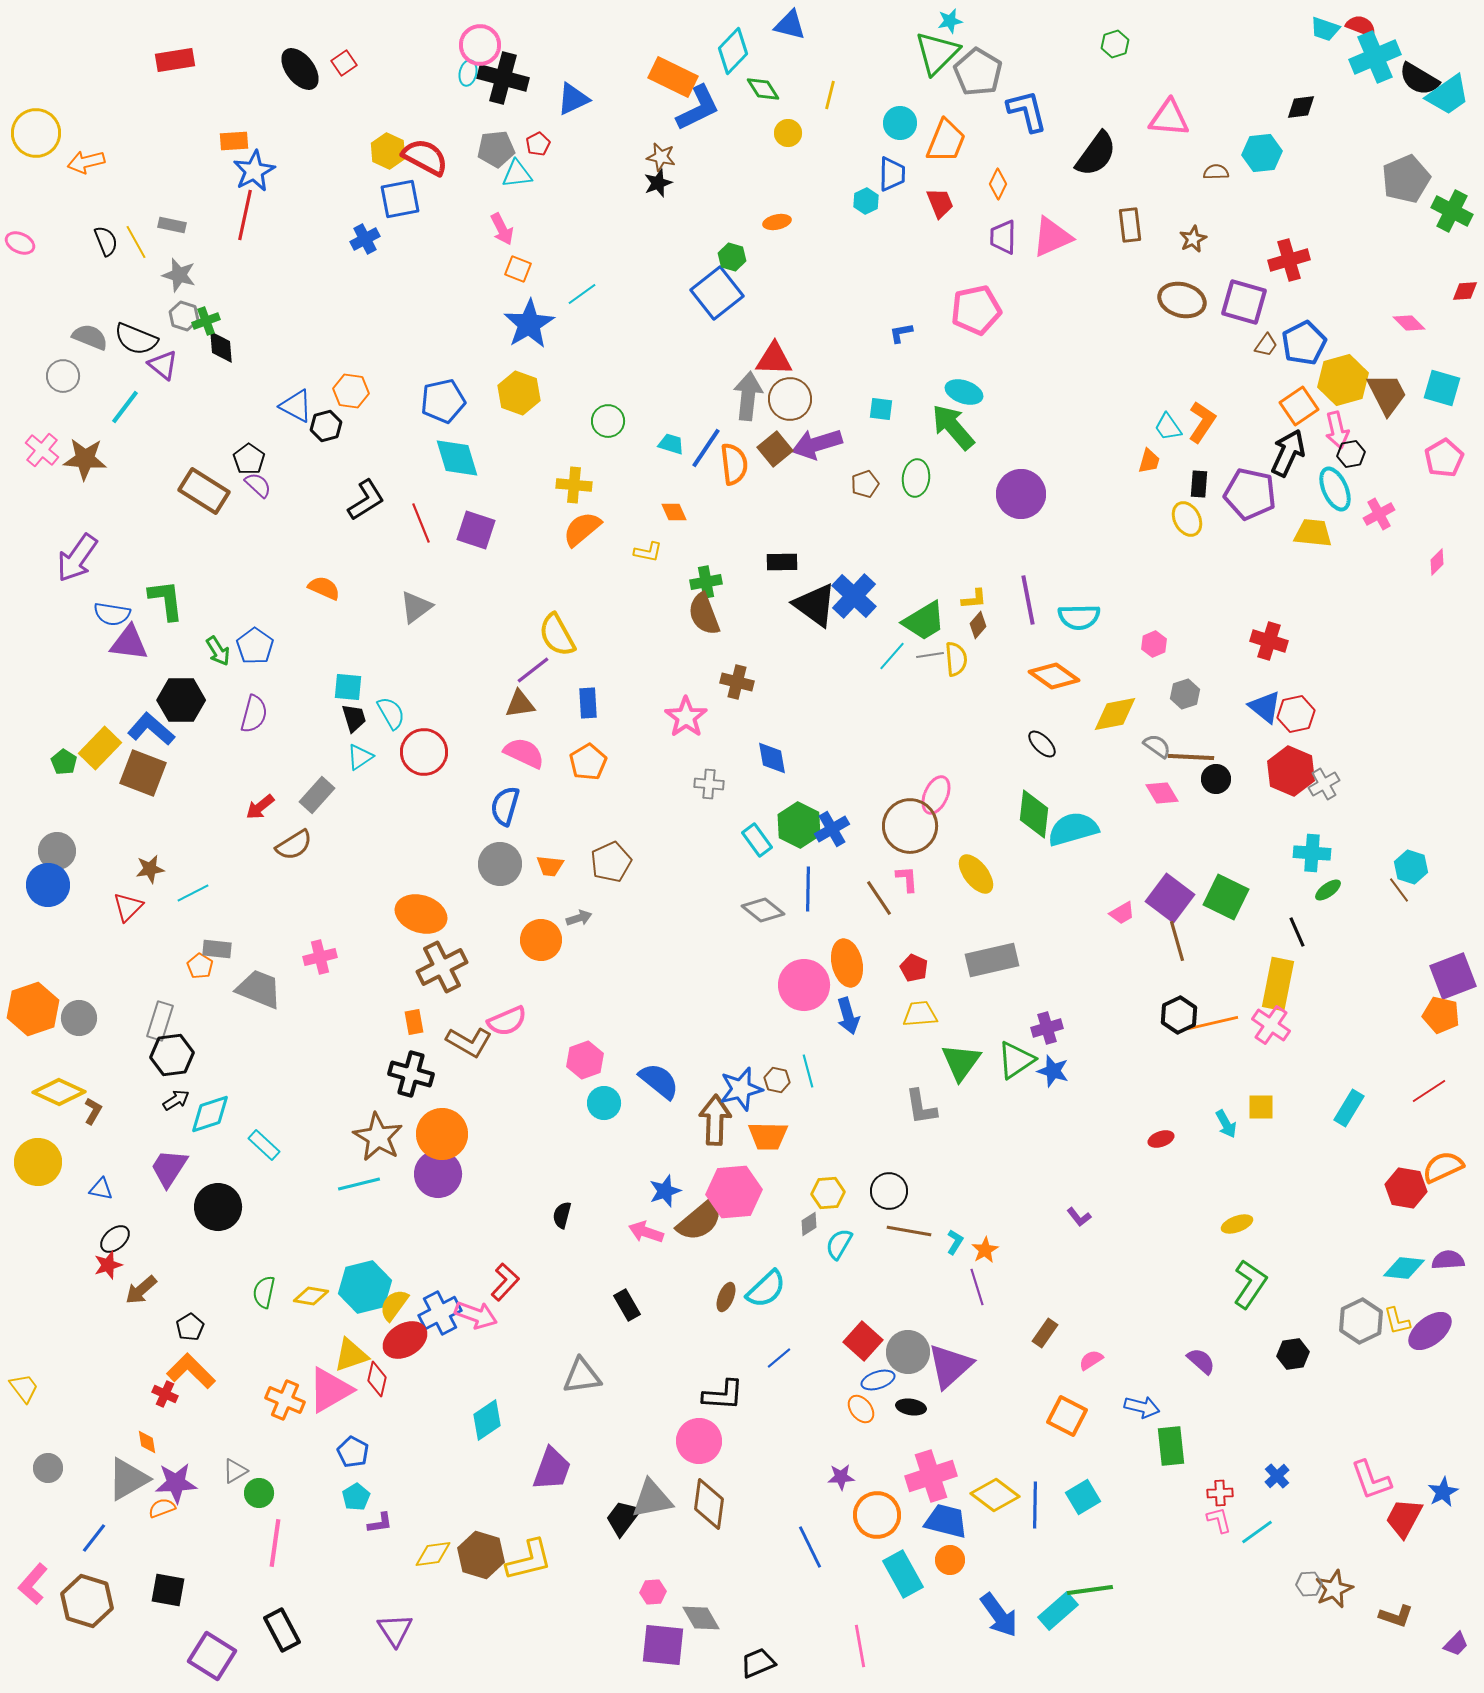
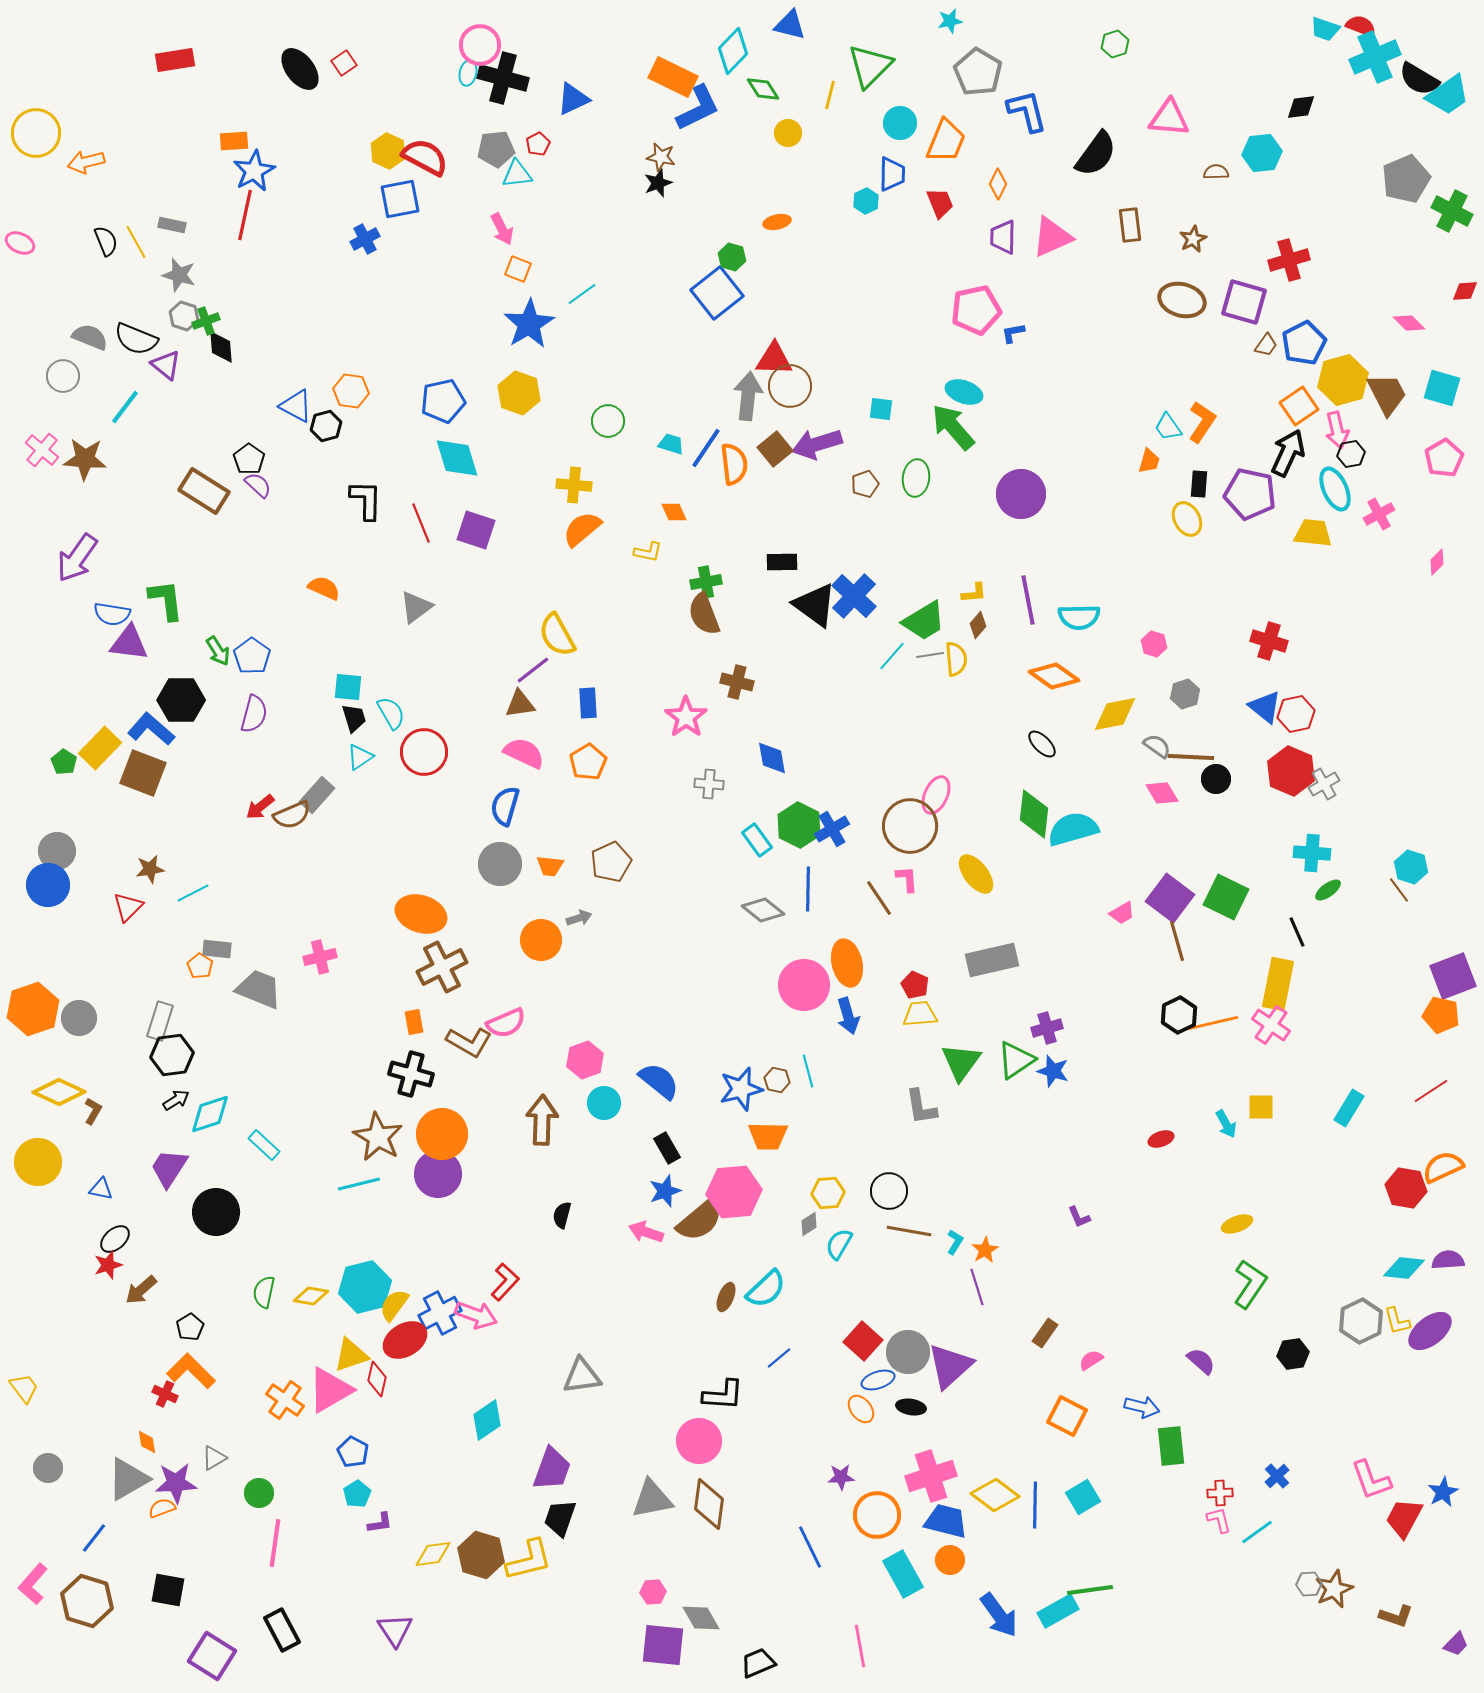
green triangle at (937, 53): moved 67 px left, 13 px down
blue L-shape at (901, 333): moved 112 px right
purple triangle at (163, 365): moved 3 px right
brown circle at (790, 399): moved 13 px up
black L-shape at (366, 500): rotated 57 degrees counterclockwise
yellow L-shape at (974, 599): moved 6 px up
pink hexagon at (1154, 644): rotated 20 degrees counterclockwise
blue pentagon at (255, 646): moved 3 px left, 10 px down
brown semicircle at (294, 845): moved 2 px left, 30 px up; rotated 9 degrees clockwise
red pentagon at (914, 968): moved 1 px right, 17 px down
pink semicircle at (507, 1021): moved 1 px left, 2 px down
red line at (1429, 1091): moved 2 px right
brown arrow at (715, 1120): moved 173 px left
black circle at (218, 1207): moved 2 px left, 5 px down
purple L-shape at (1079, 1217): rotated 15 degrees clockwise
black rectangle at (627, 1305): moved 40 px right, 157 px up
orange cross at (285, 1400): rotated 12 degrees clockwise
gray triangle at (235, 1471): moved 21 px left, 13 px up
cyan pentagon at (356, 1497): moved 1 px right, 3 px up
black trapezoid at (623, 1518): moved 63 px left; rotated 18 degrees counterclockwise
cyan rectangle at (1058, 1611): rotated 12 degrees clockwise
